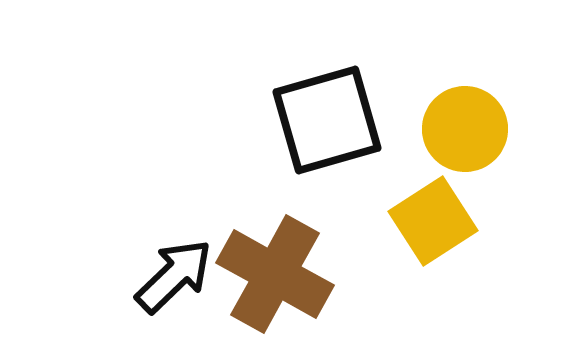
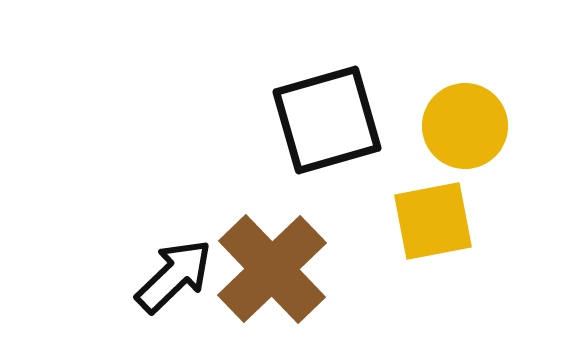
yellow circle: moved 3 px up
yellow square: rotated 22 degrees clockwise
brown cross: moved 3 px left, 5 px up; rotated 17 degrees clockwise
